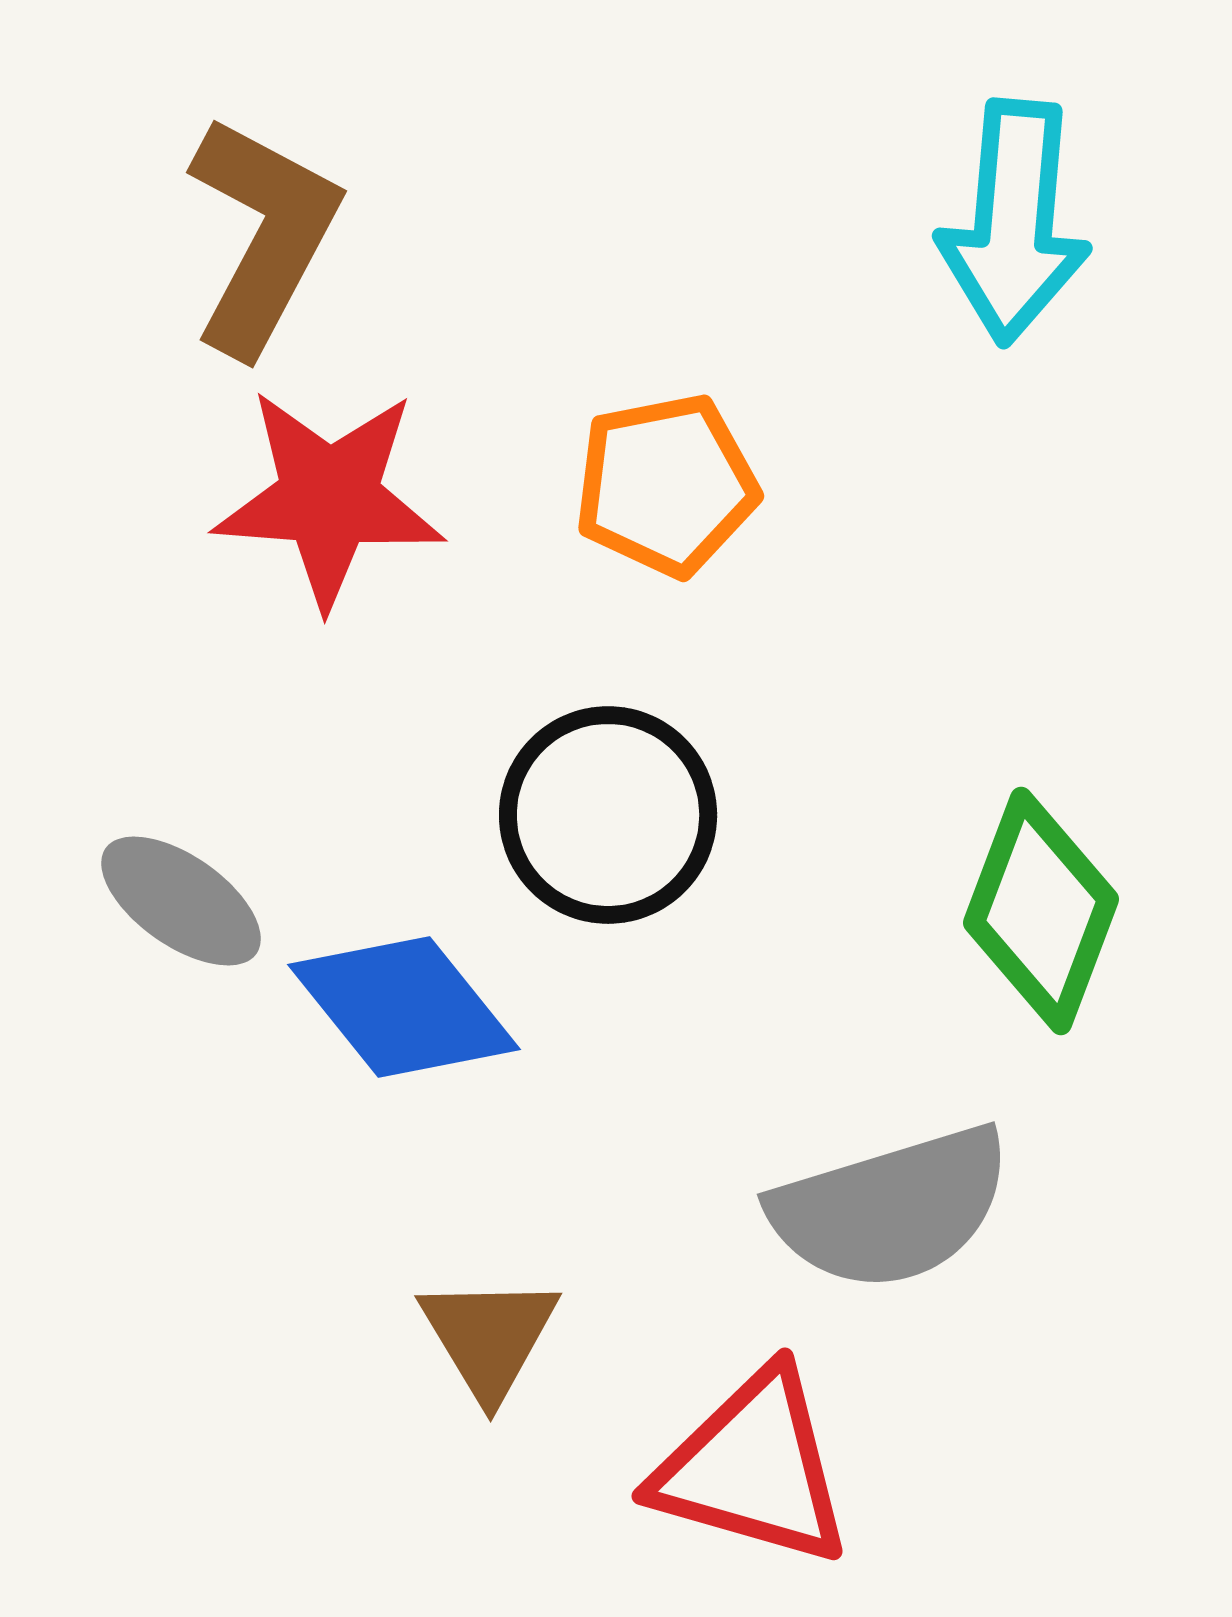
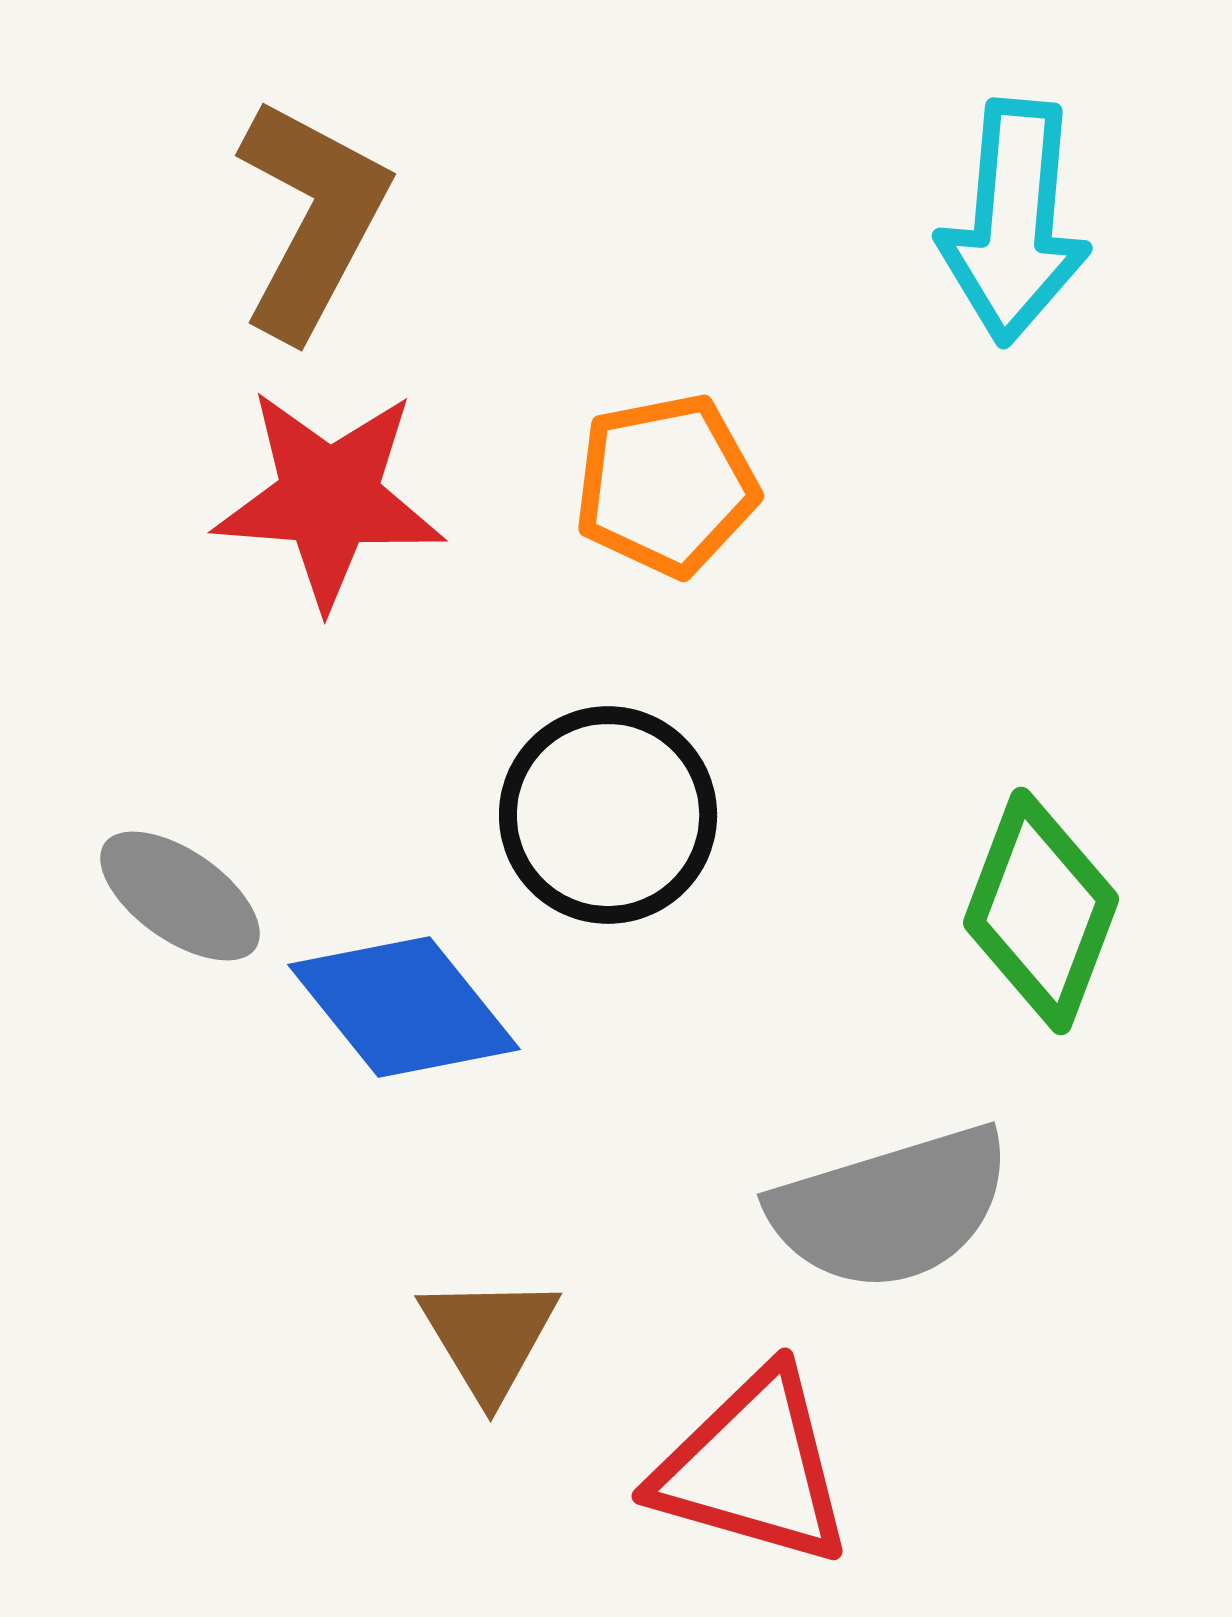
brown L-shape: moved 49 px right, 17 px up
gray ellipse: moved 1 px left, 5 px up
